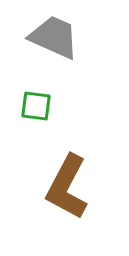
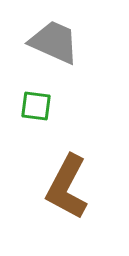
gray trapezoid: moved 5 px down
